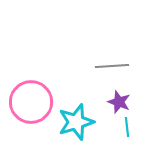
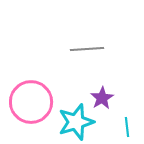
gray line: moved 25 px left, 17 px up
purple star: moved 17 px left, 4 px up; rotated 20 degrees clockwise
